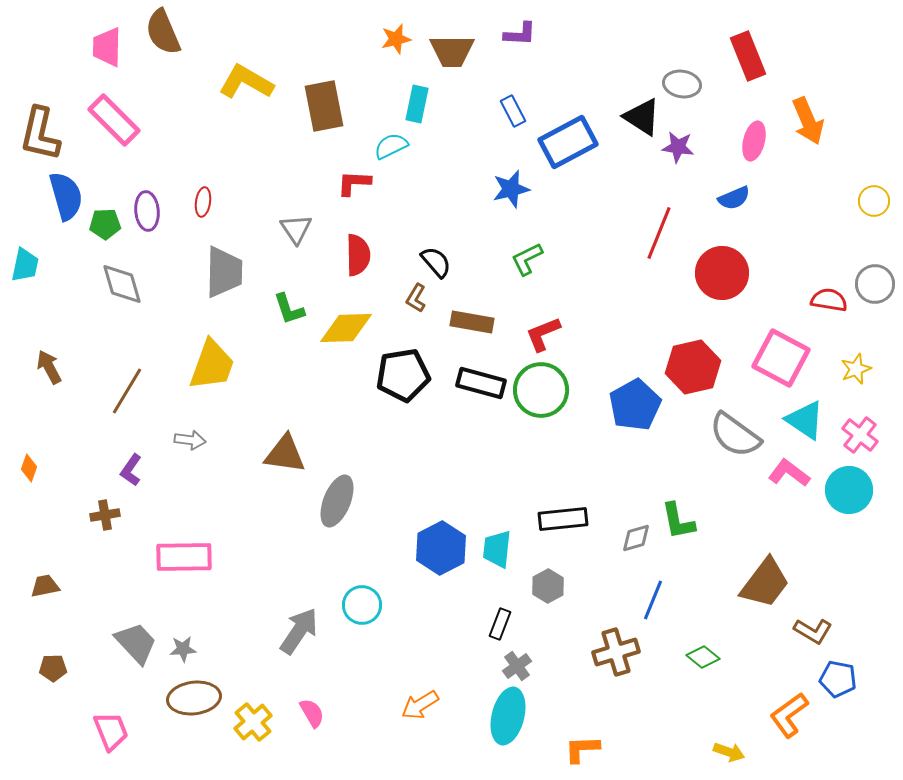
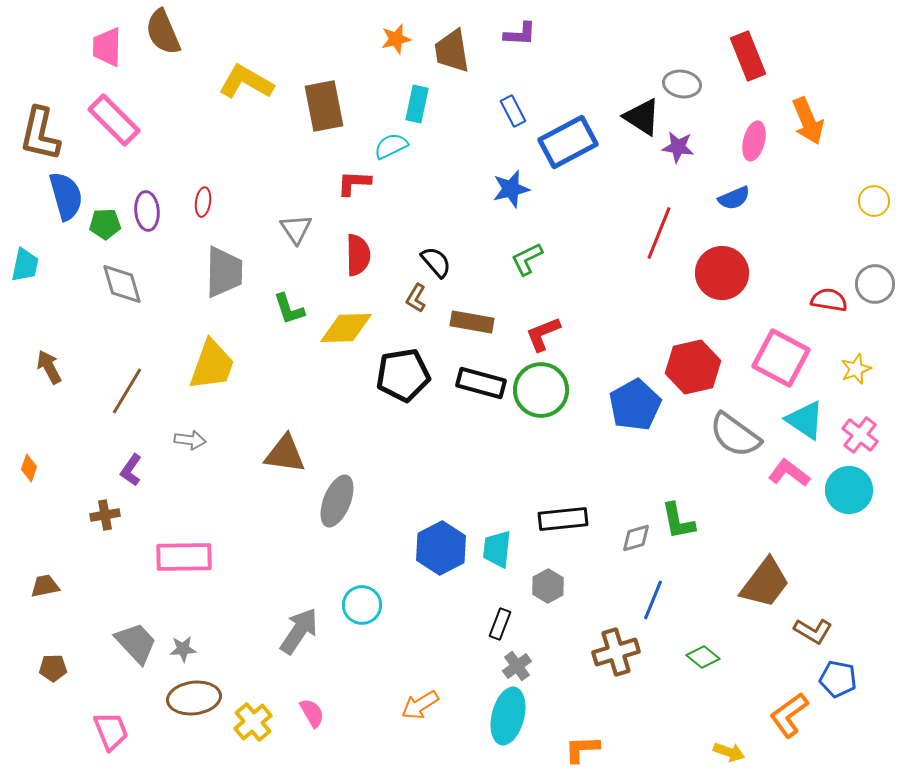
brown trapezoid at (452, 51): rotated 81 degrees clockwise
